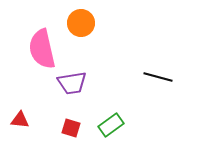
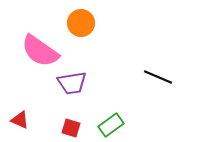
pink semicircle: moved 2 px left, 2 px down; rotated 42 degrees counterclockwise
black line: rotated 8 degrees clockwise
red triangle: rotated 18 degrees clockwise
